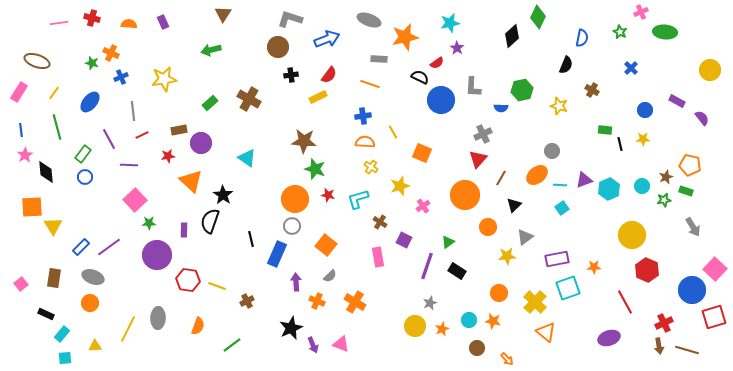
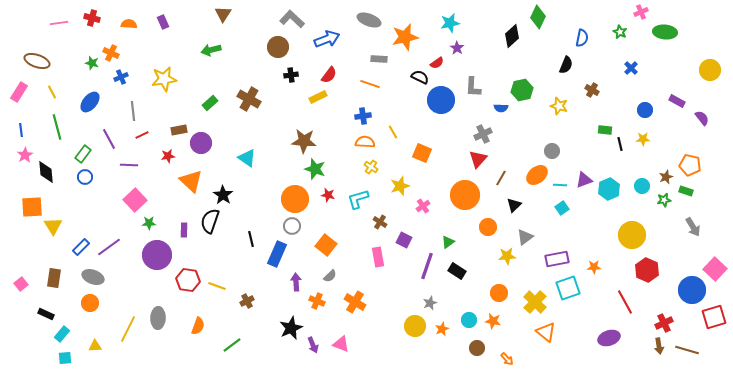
gray L-shape at (290, 19): moved 2 px right; rotated 25 degrees clockwise
yellow line at (54, 93): moved 2 px left, 1 px up; rotated 64 degrees counterclockwise
